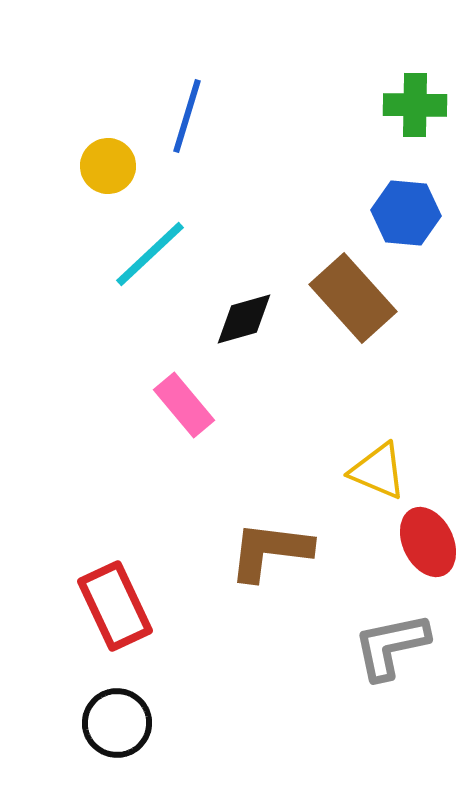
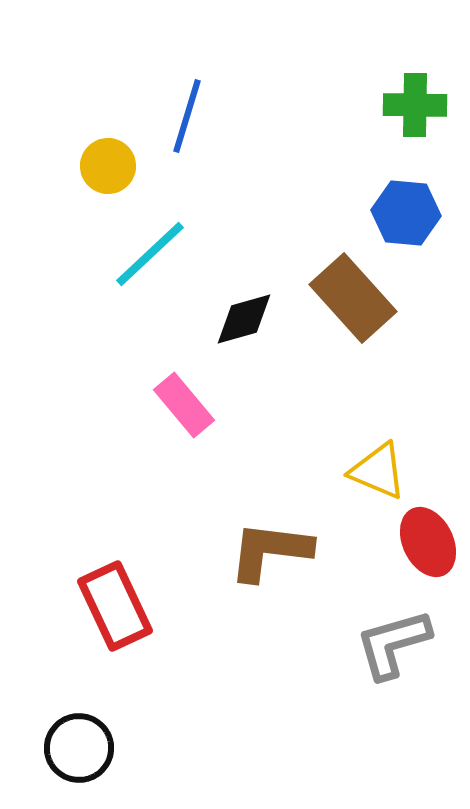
gray L-shape: moved 2 px right, 2 px up; rotated 4 degrees counterclockwise
black circle: moved 38 px left, 25 px down
